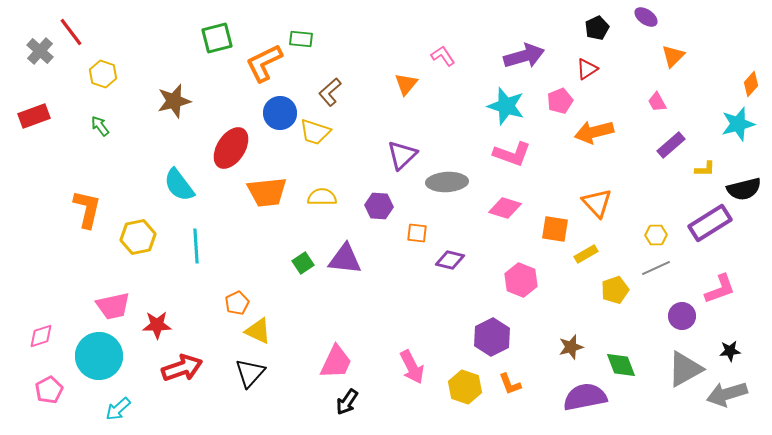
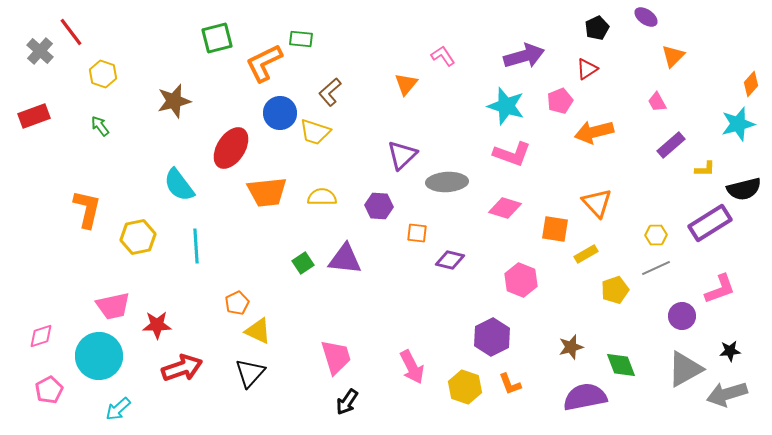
pink trapezoid at (336, 362): moved 5 px up; rotated 42 degrees counterclockwise
